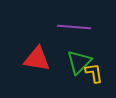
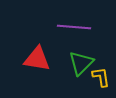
green triangle: moved 2 px right, 1 px down
yellow L-shape: moved 7 px right, 4 px down
